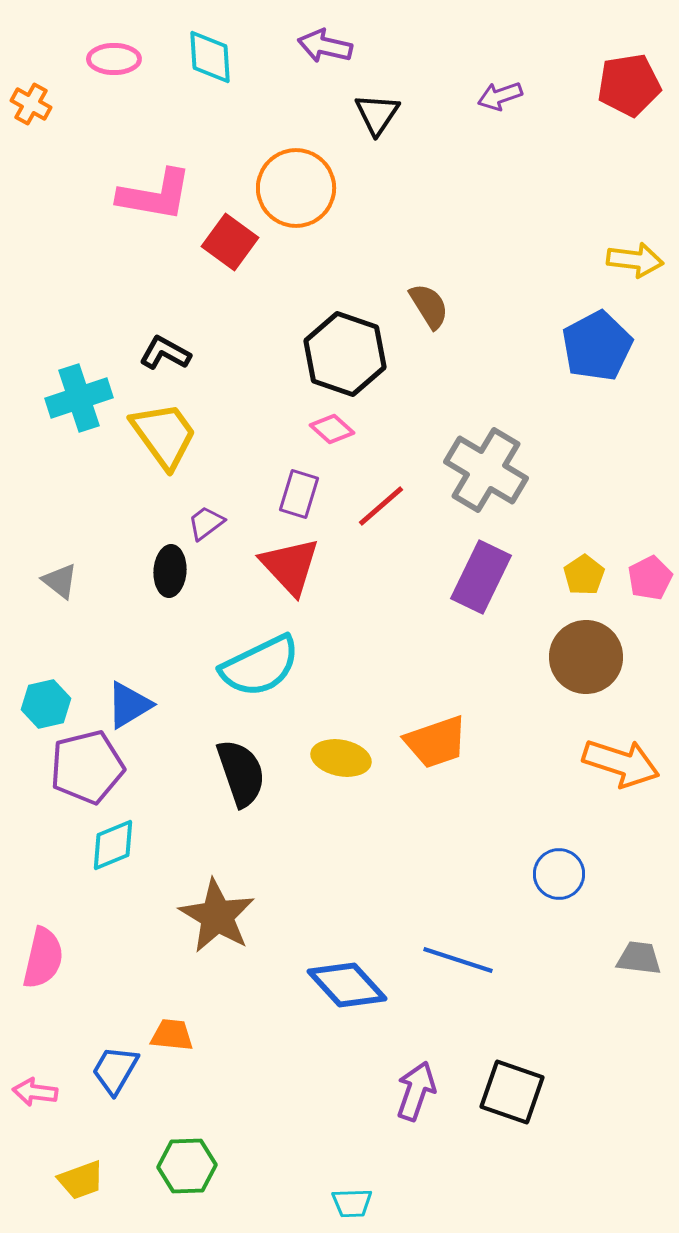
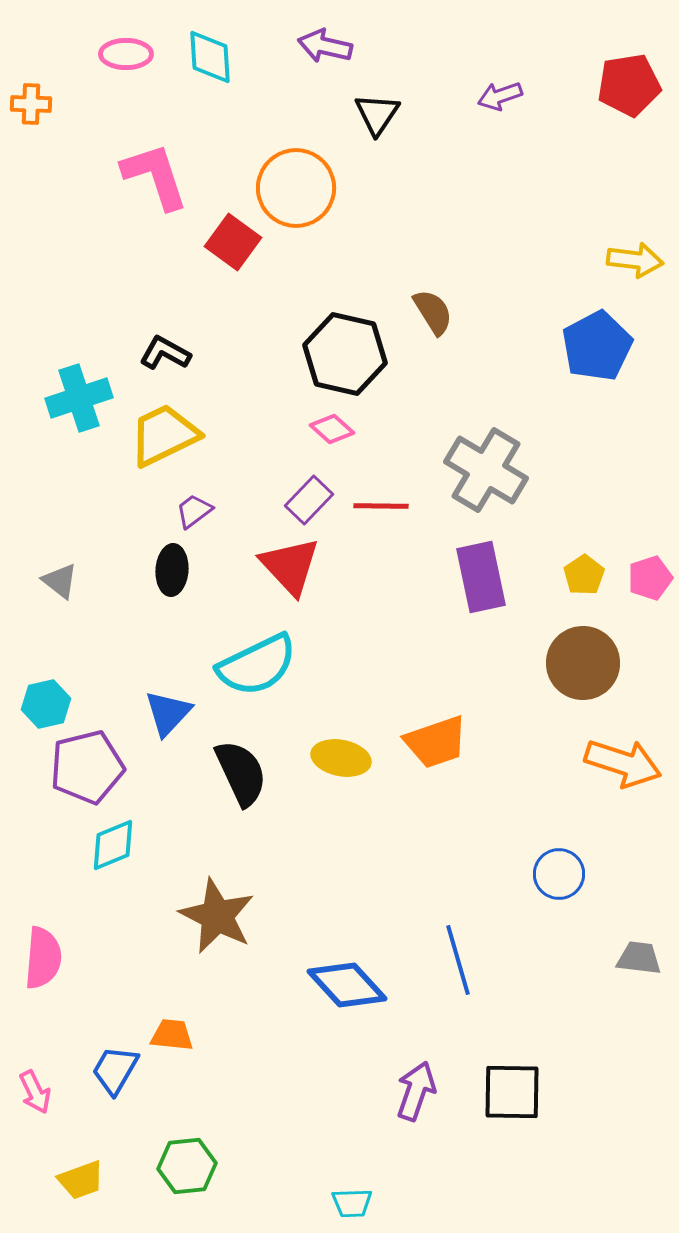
pink ellipse at (114, 59): moved 12 px right, 5 px up
orange cross at (31, 104): rotated 27 degrees counterclockwise
pink L-shape at (155, 195): moved 19 px up; rotated 118 degrees counterclockwise
red square at (230, 242): moved 3 px right
brown semicircle at (429, 306): moved 4 px right, 6 px down
black hexagon at (345, 354): rotated 6 degrees counterclockwise
yellow trapezoid at (164, 435): rotated 80 degrees counterclockwise
purple rectangle at (299, 494): moved 10 px right, 6 px down; rotated 27 degrees clockwise
red line at (381, 506): rotated 42 degrees clockwise
purple trapezoid at (206, 523): moved 12 px left, 12 px up
black ellipse at (170, 571): moved 2 px right, 1 px up
purple rectangle at (481, 577): rotated 38 degrees counterclockwise
pink pentagon at (650, 578): rotated 9 degrees clockwise
brown circle at (586, 657): moved 3 px left, 6 px down
cyan semicircle at (260, 666): moved 3 px left, 1 px up
blue triangle at (129, 705): moved 39 px right, 8 px down; rotated 16 degrees counterclockwise
orange arrow at (621, 763): moved 2 px right
black semicircle at (241, 773): rotated 6 degrees counterclockwise
brown star at (217, 916): rotated 4 degrees counterclockwise
pink semicircle at (43, 958): rotated 8 degrees counterclockwise
blue line at (458, 960): rotated 56 degrees clockwise
pink arrow at (35, 1092): rotated 123 degrees counterclockwise
black square at (512, 1092): rotated 18 degrees counterclockwise
green hexagon at (187, 1166): rotated 4 degrees counterclockwise
